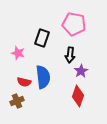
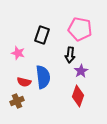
pink pentagon: moved 6 px right, 5 px down
black rectangle: moved 3 px up
